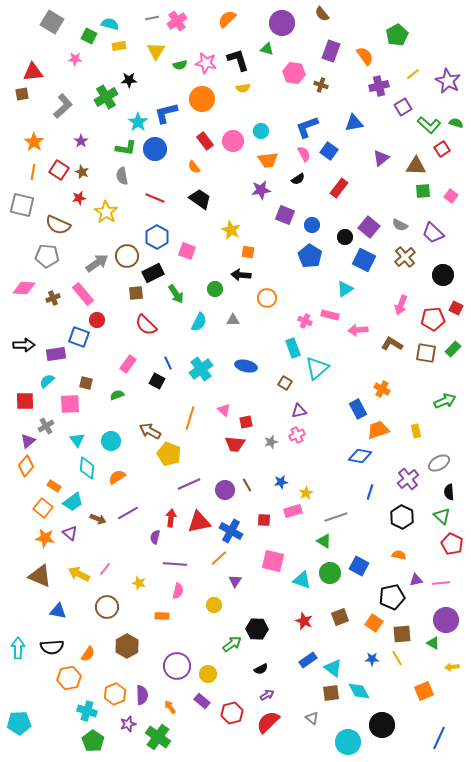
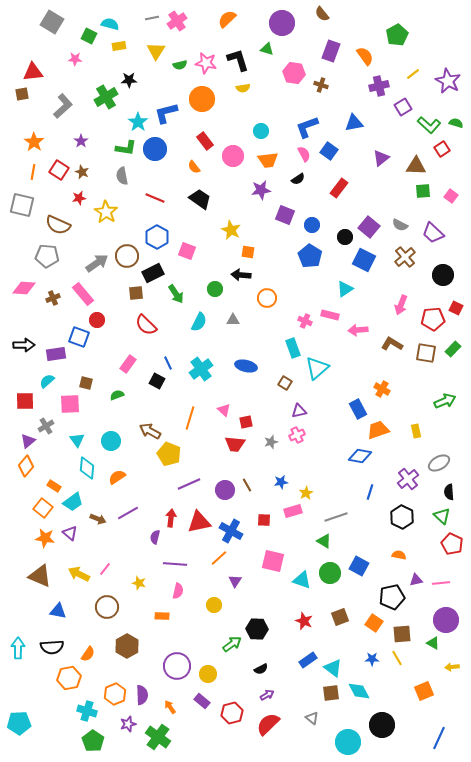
pink circle at (233, 141): moved 15 px down
red semicircle at (268, 722): moved 2 px down
